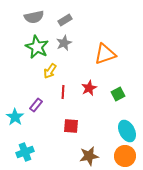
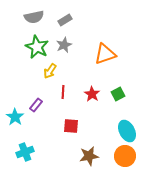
gray star: moved 2 px down
red star: moved 3 px right, 6 px down; rotated 14 degrees counterclockwise
